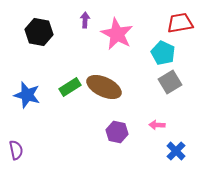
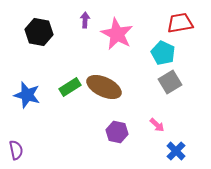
pink arrow: rotated 140 degrees counterclockwise
